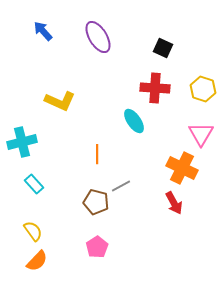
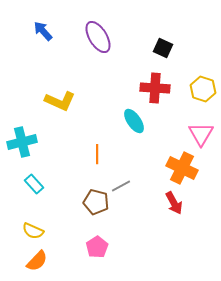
yellow semicircle: rotated 150 degrees clockwise
